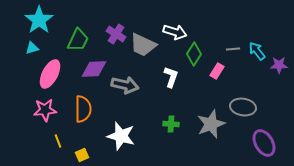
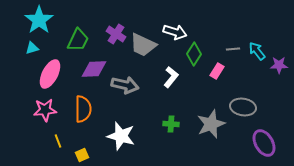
white L-shape: rotated 20 degrees clockwise
